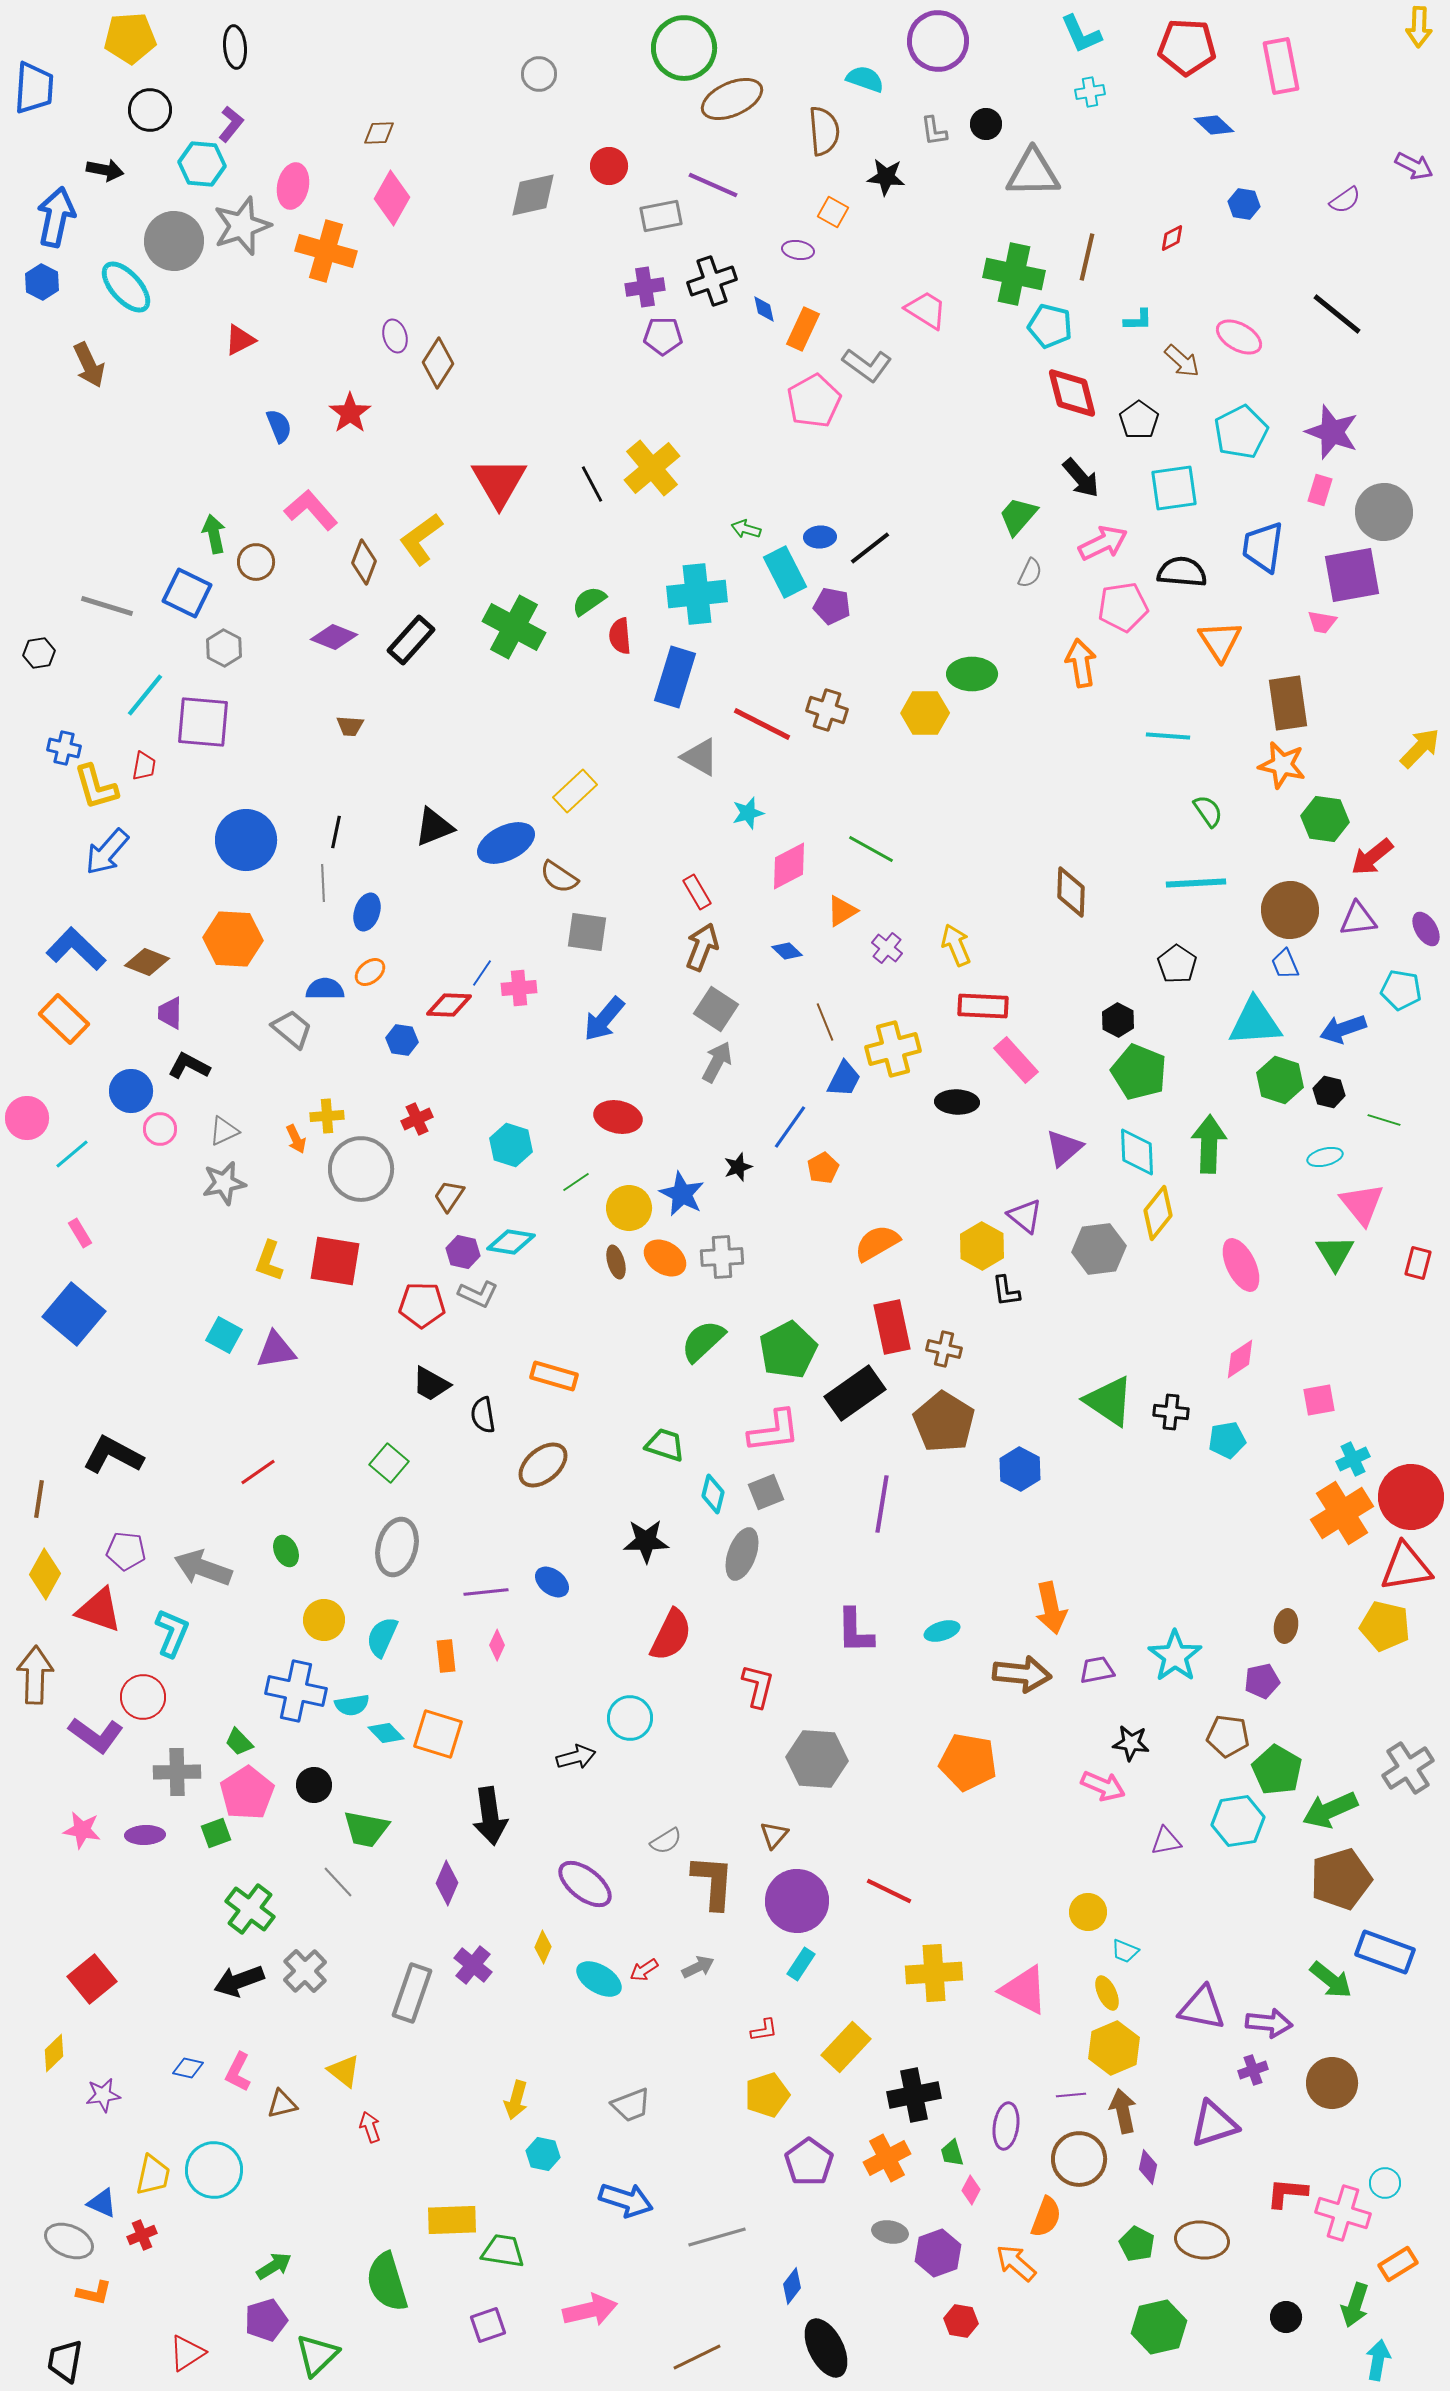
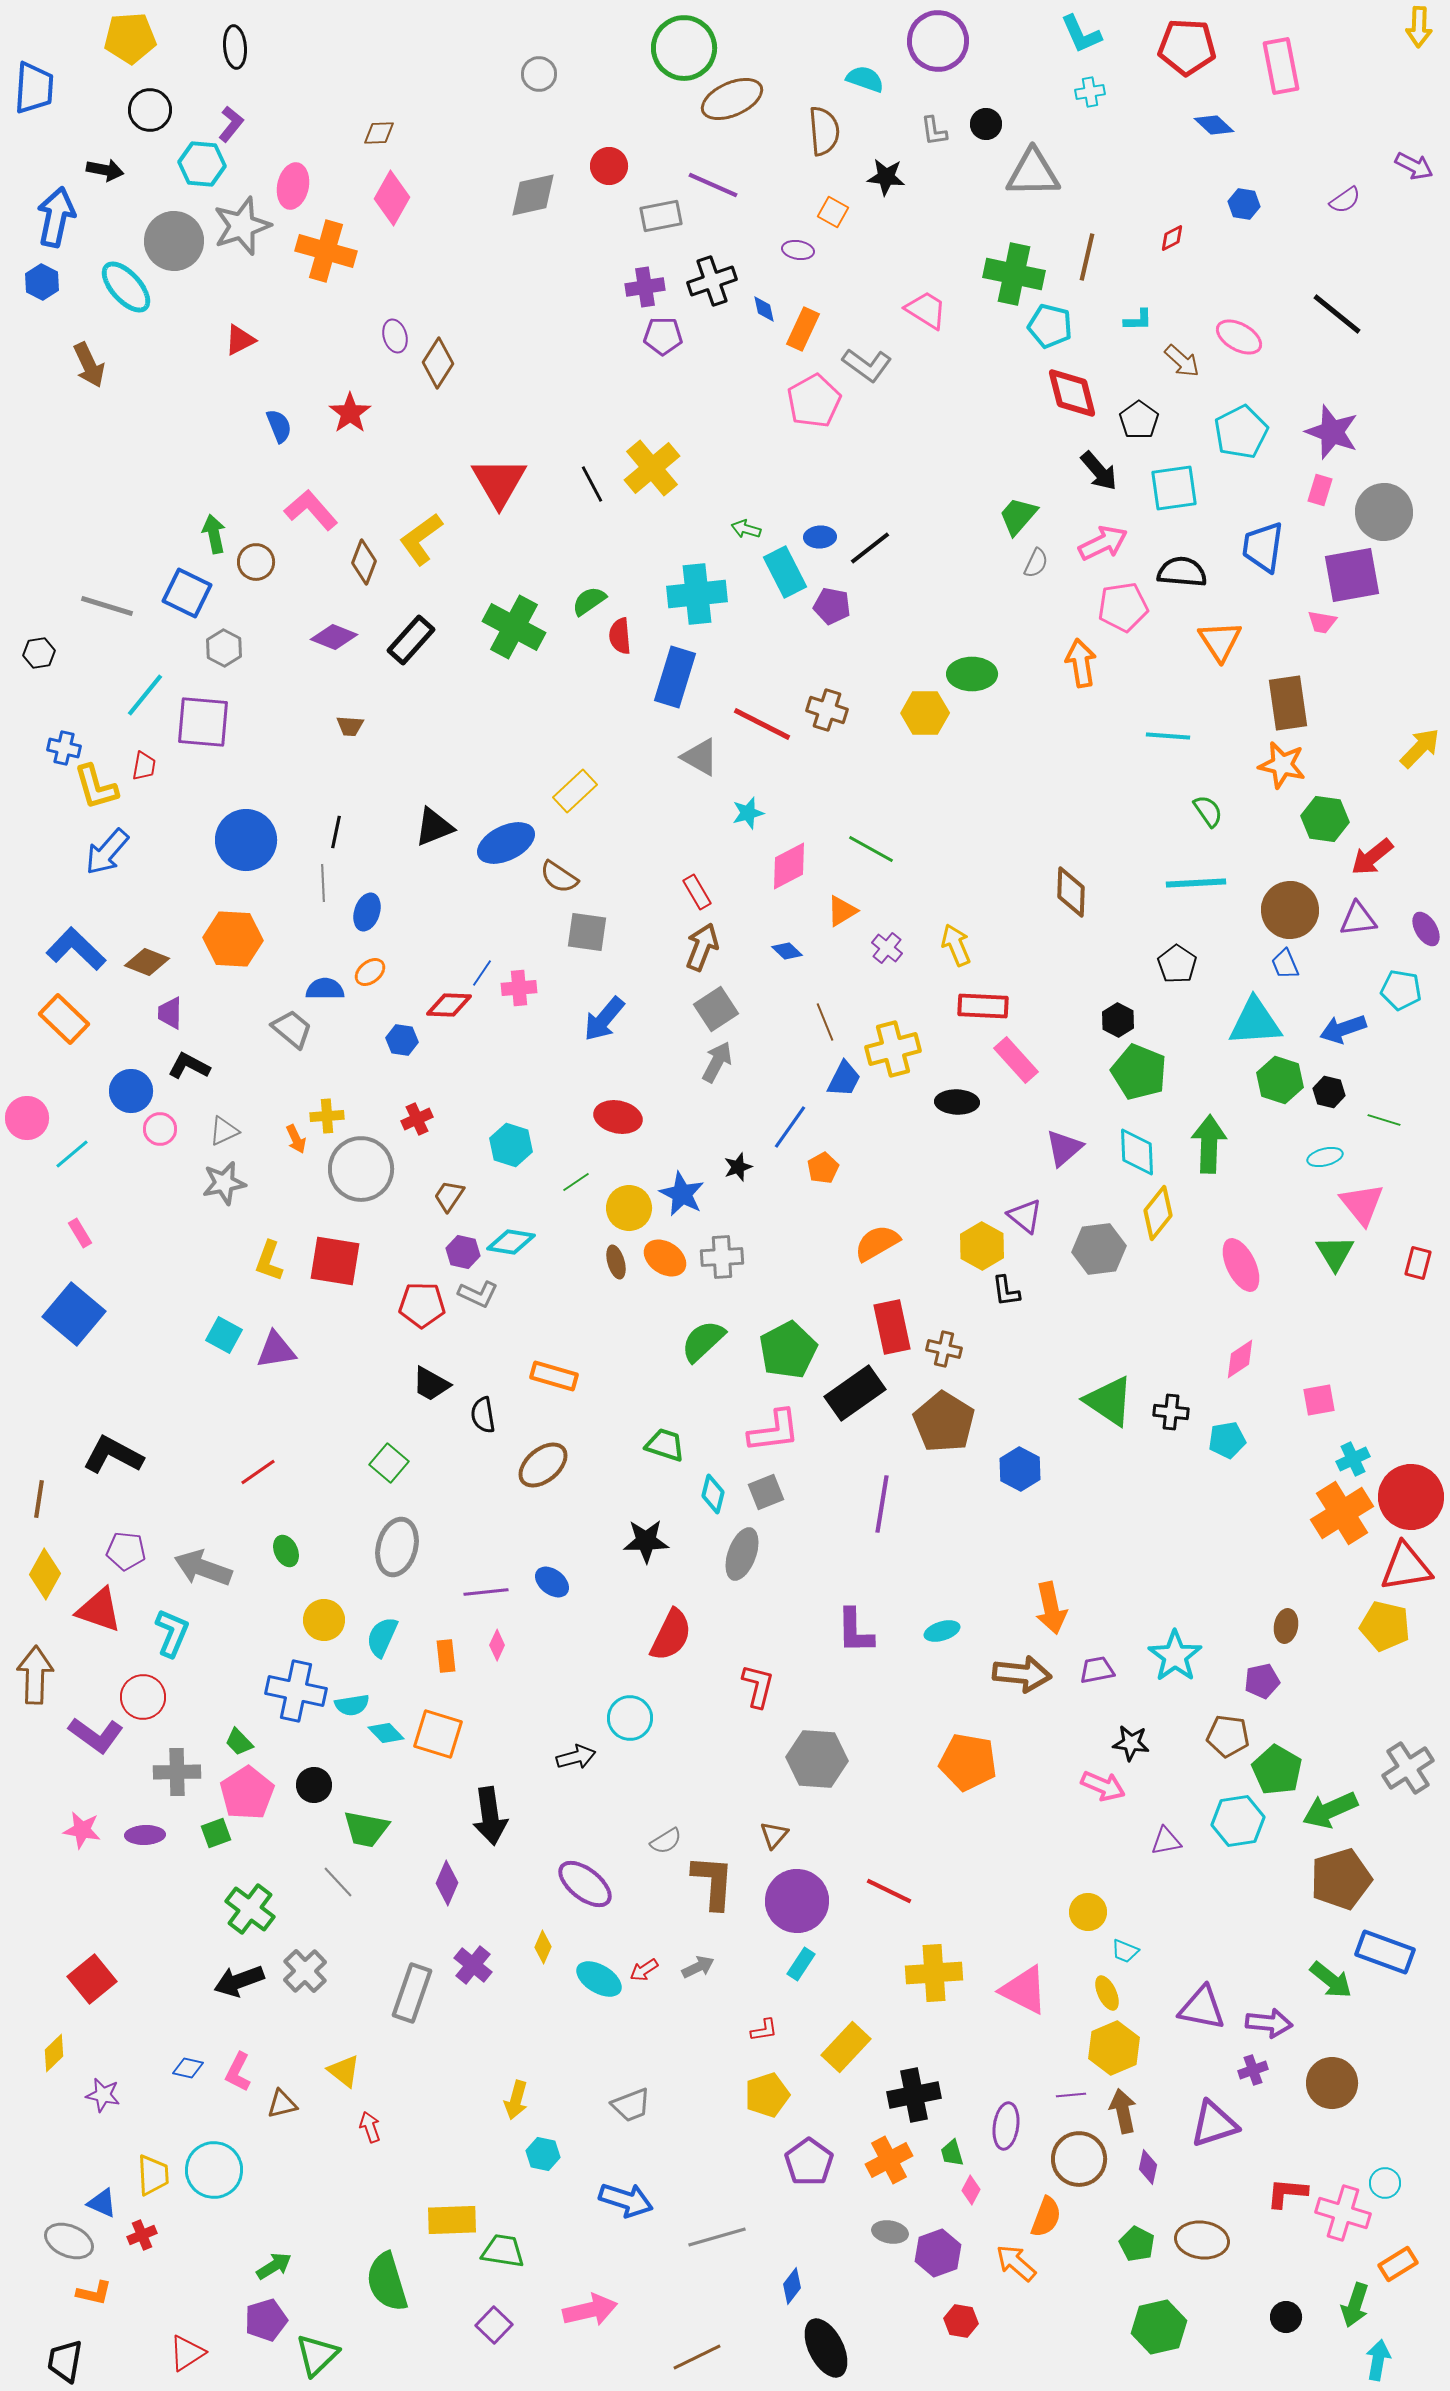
black arrow at (1081, 478): moved 18 px right, 7 px up
gray semicircle at (1030, 573): moved 6 px right, 10 px up
gray square at (716, 1009): rotated 24 degrees clockwise
purple star at (103, 2095): rotated 20 degrees clockwise
orange cross at (887, 2158): moved 2 px right, 2 px down
yellow trapezoid at (153, 2175): rotated 15 degrees counterclockwise
purple square at (488, 2325): moved 6 px right; rotated 27 degrees counterclockwise
